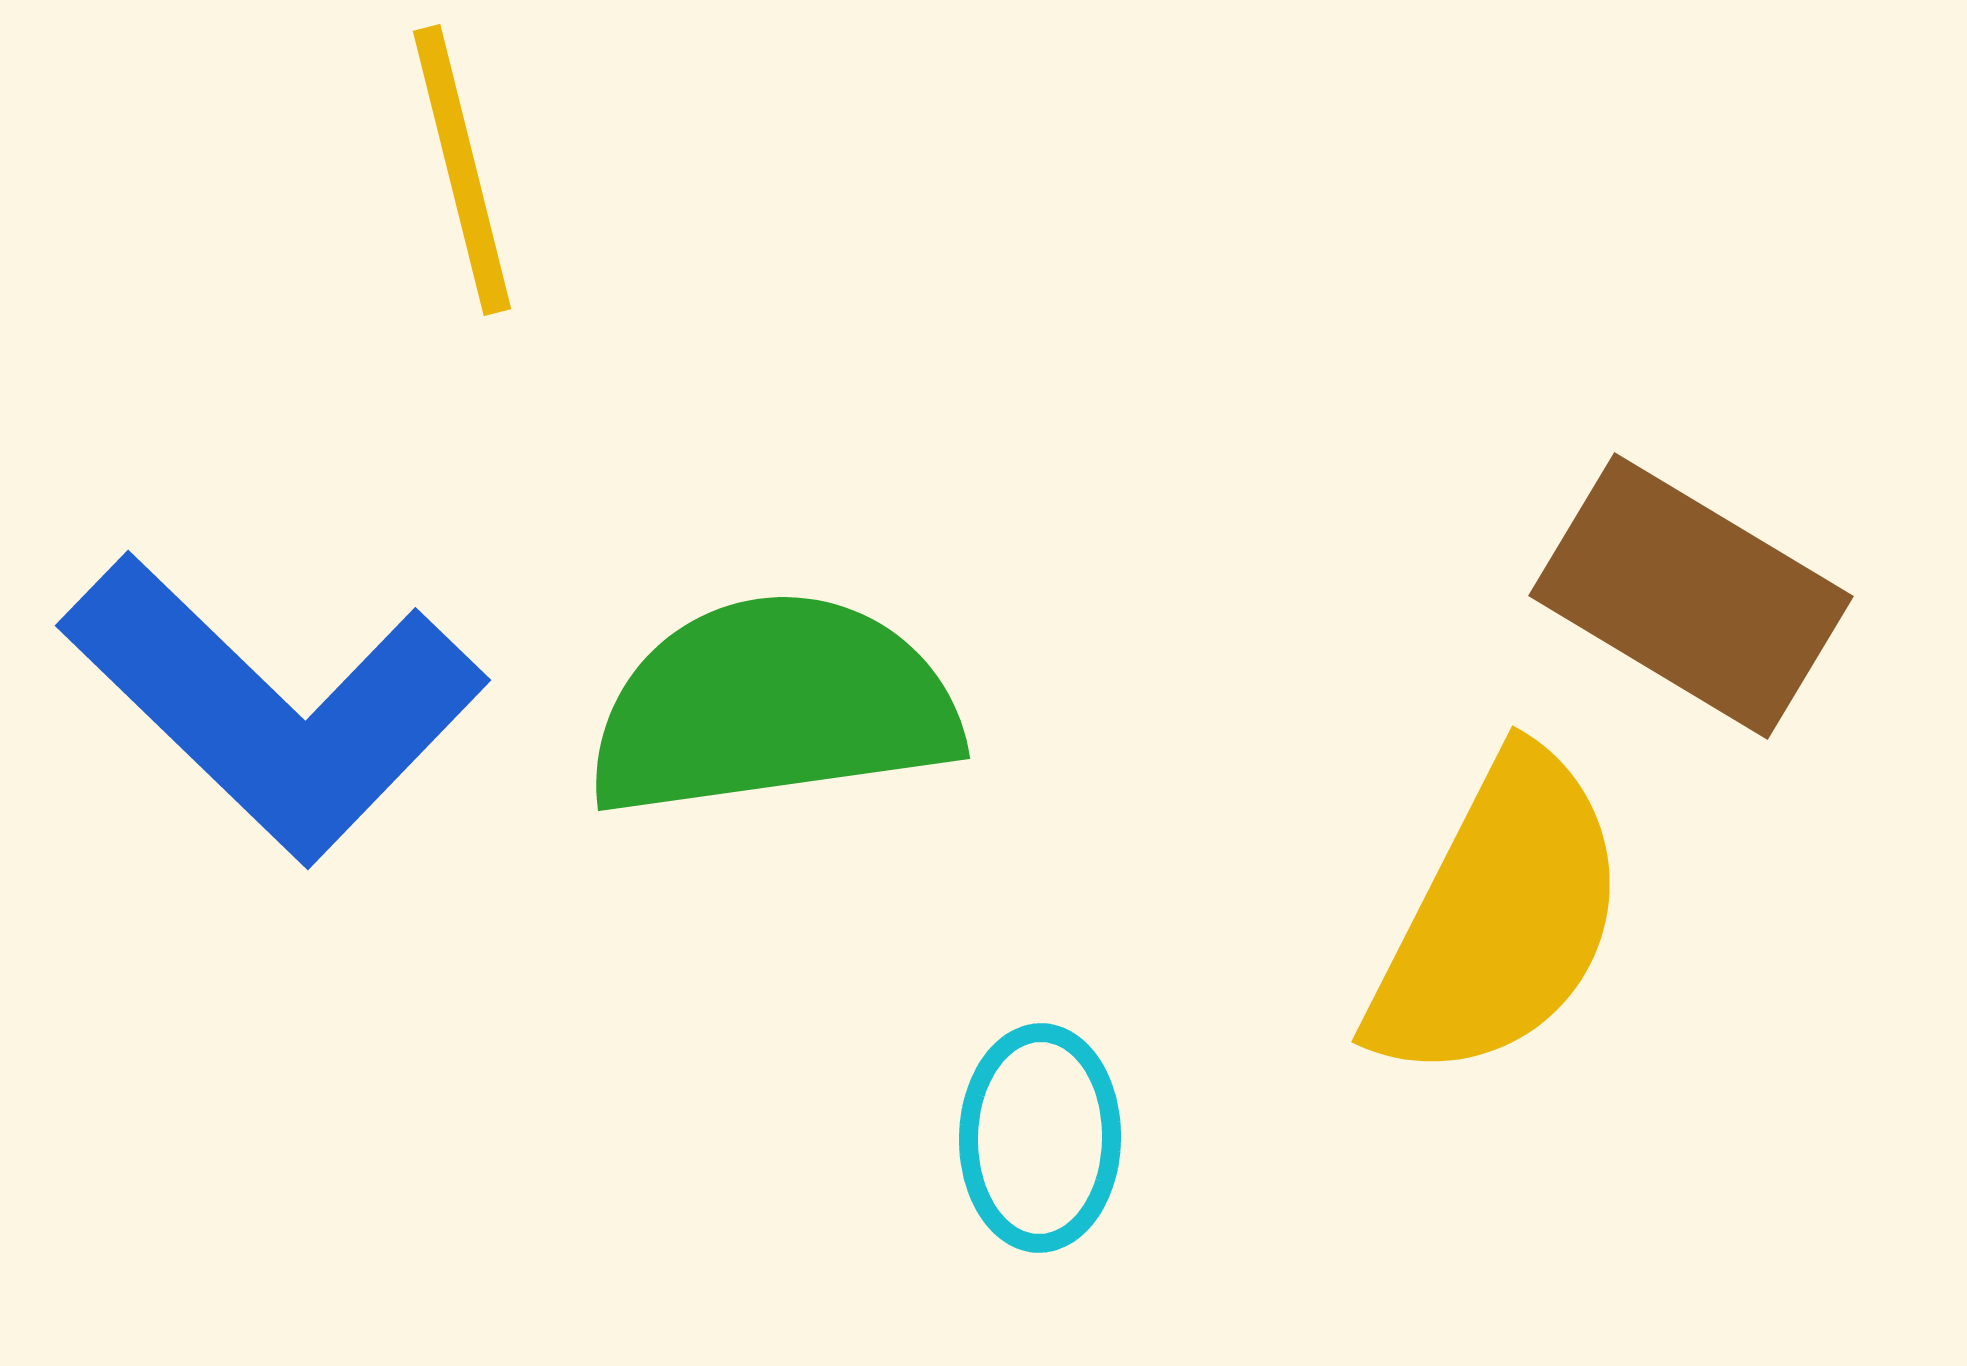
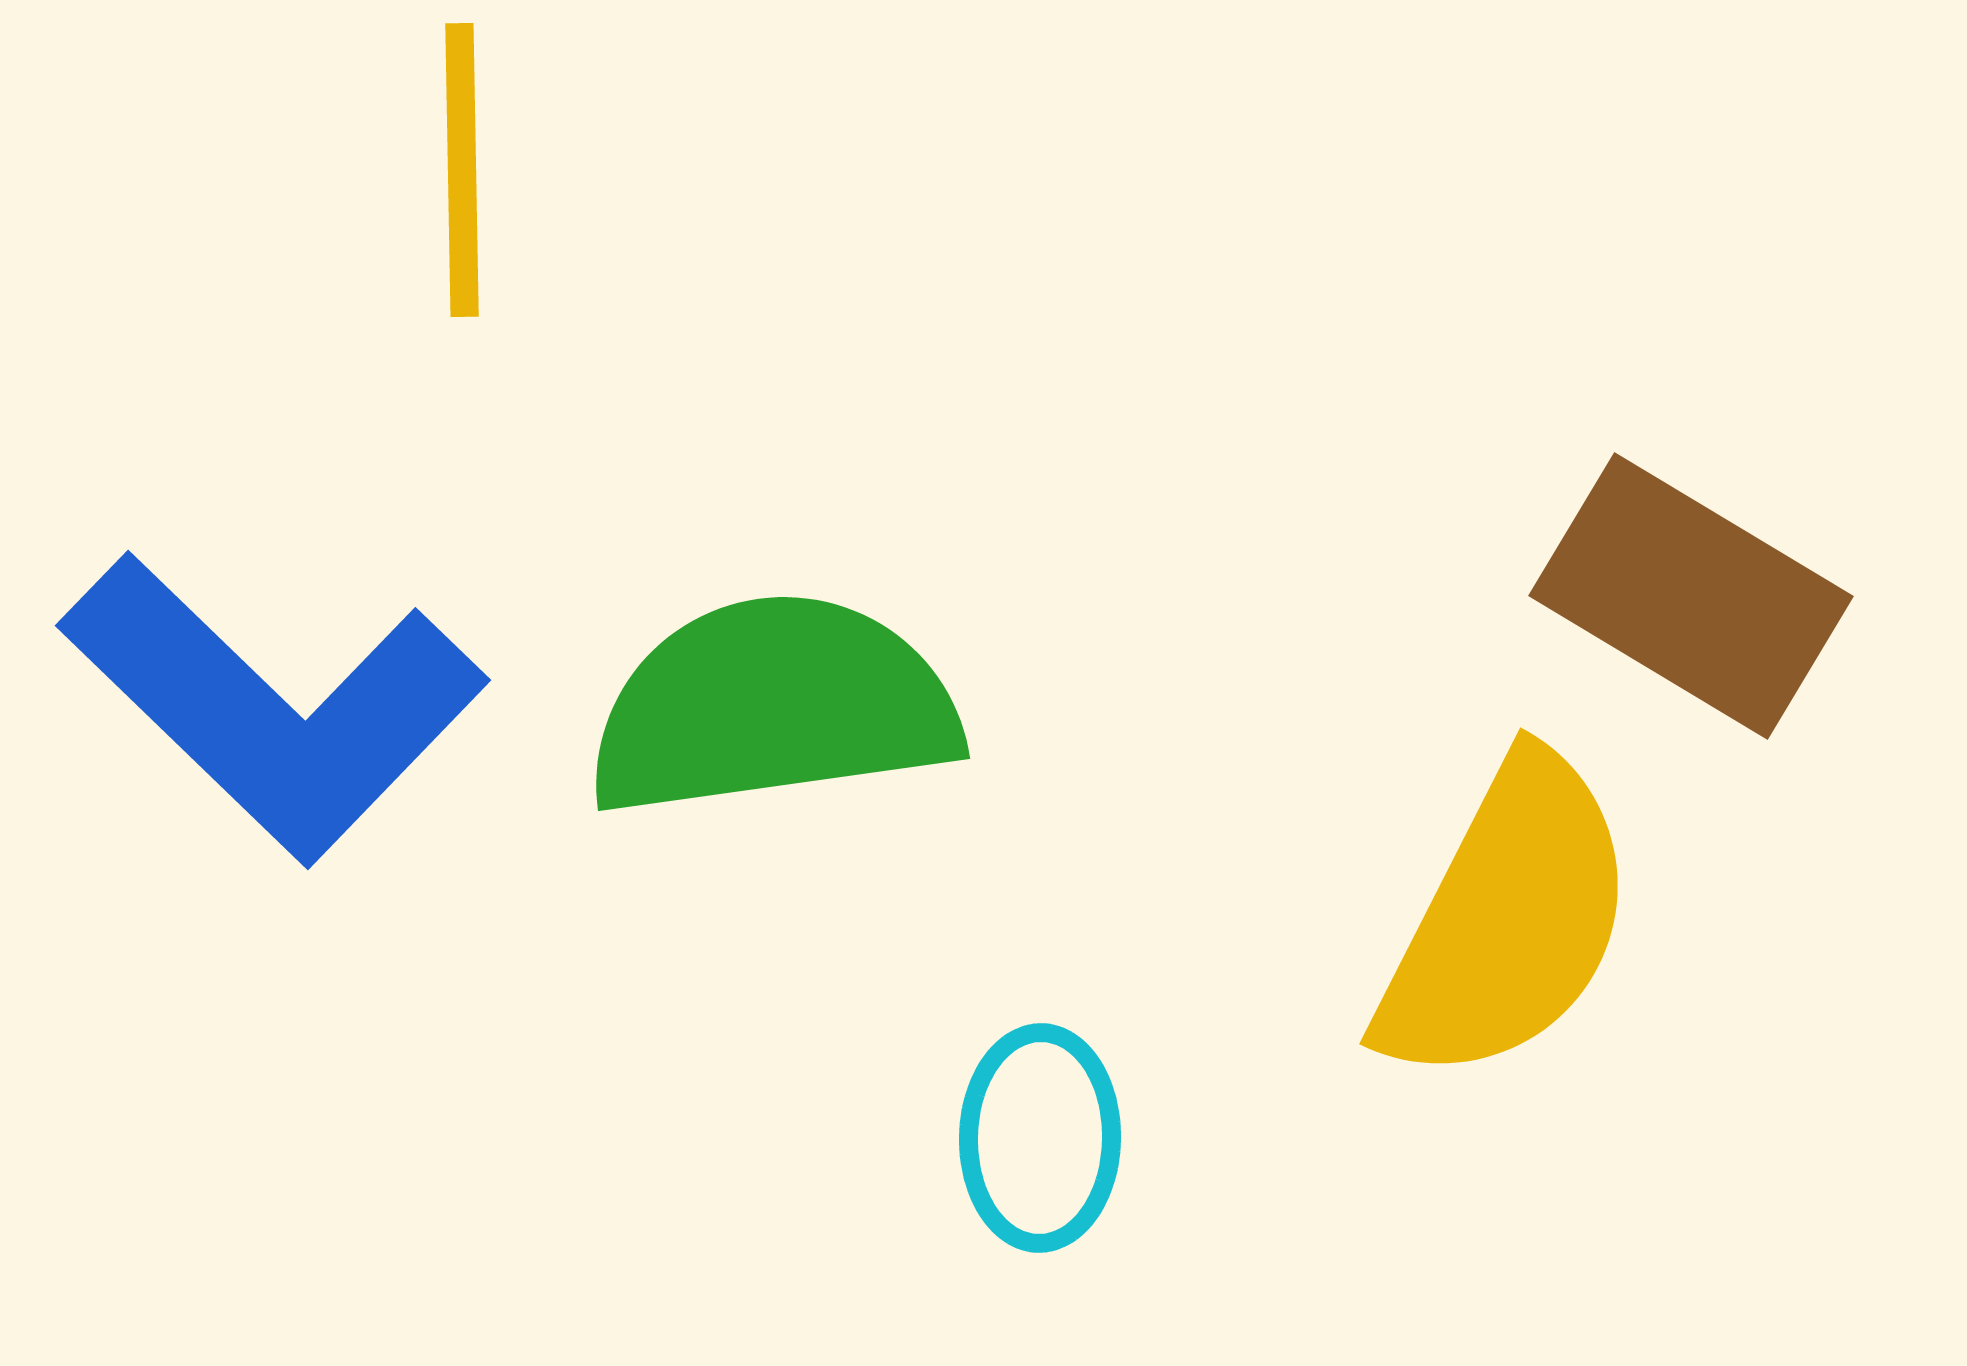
yellow line: rotated 13 degrees clockwise
yellow semicircle: moved 8 px right, 2 px down
